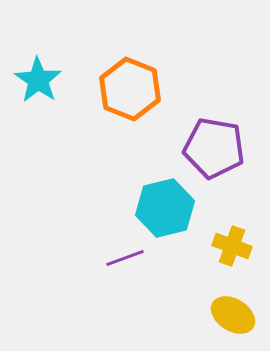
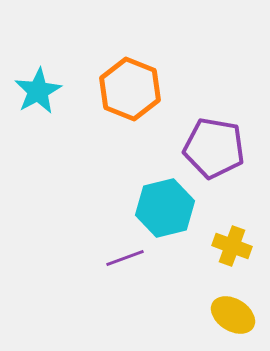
cyan star: moved 11 px down; rotated 9 degrees clockwise
